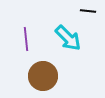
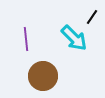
black line: moved 4 px right, 6 px down; rotated 63 degrees counterclockwise
cyan arrow: moved 6 px right
